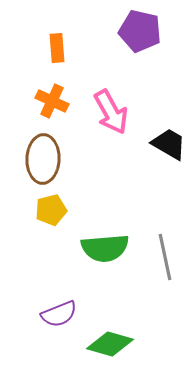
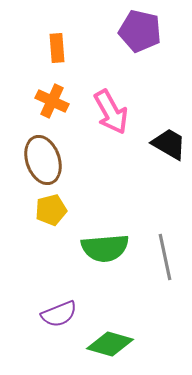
brown ellipse: moved 1 px down; rotated 21 degrees counterclockwise
